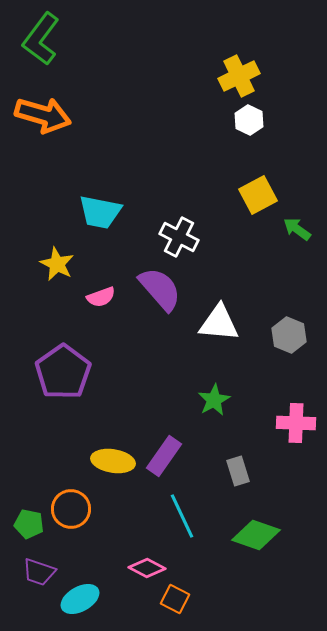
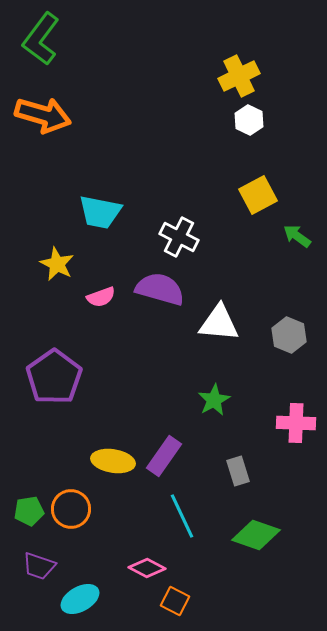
green arrow: moved 7 px down
purple semicircle: rotated 33 degrees counterclockwise
purple pentagon: moved 9 px left, 5 px down
green pentagon: moved 13 px up; rotated 20 degrees counterclockwise
purple trapezoid: moved 6 px up
orange square: moved 2 px down
